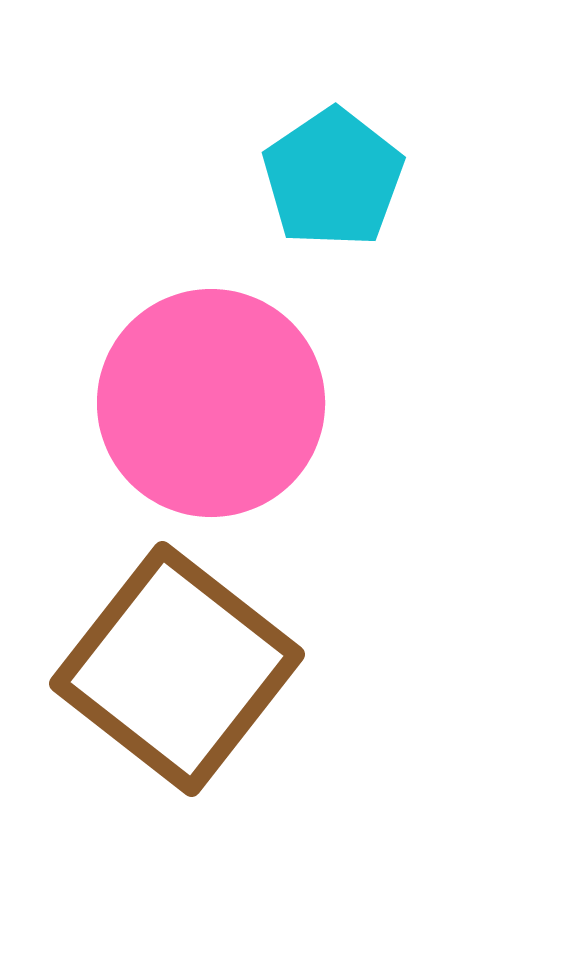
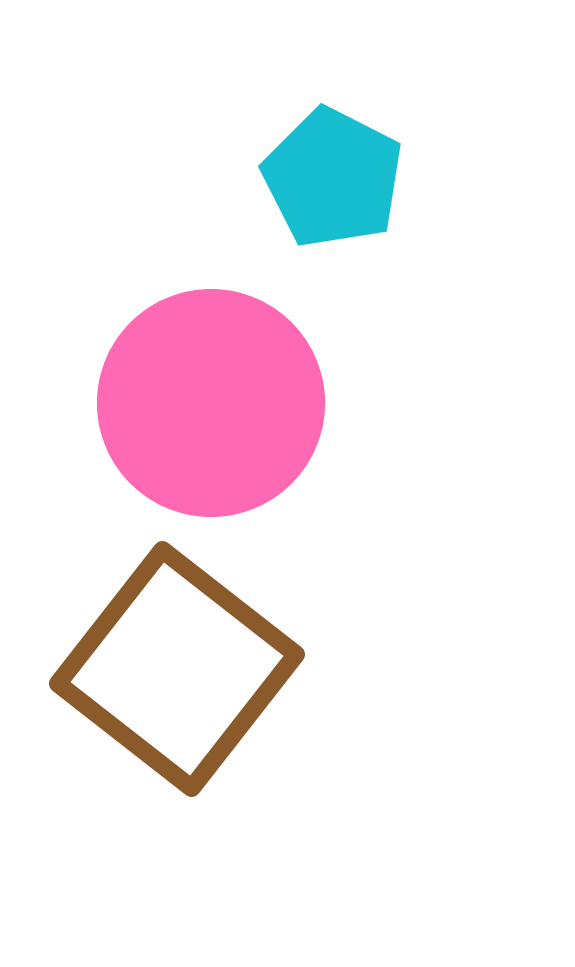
cyan pentagon: rotated 11 degrees counterclockwise
